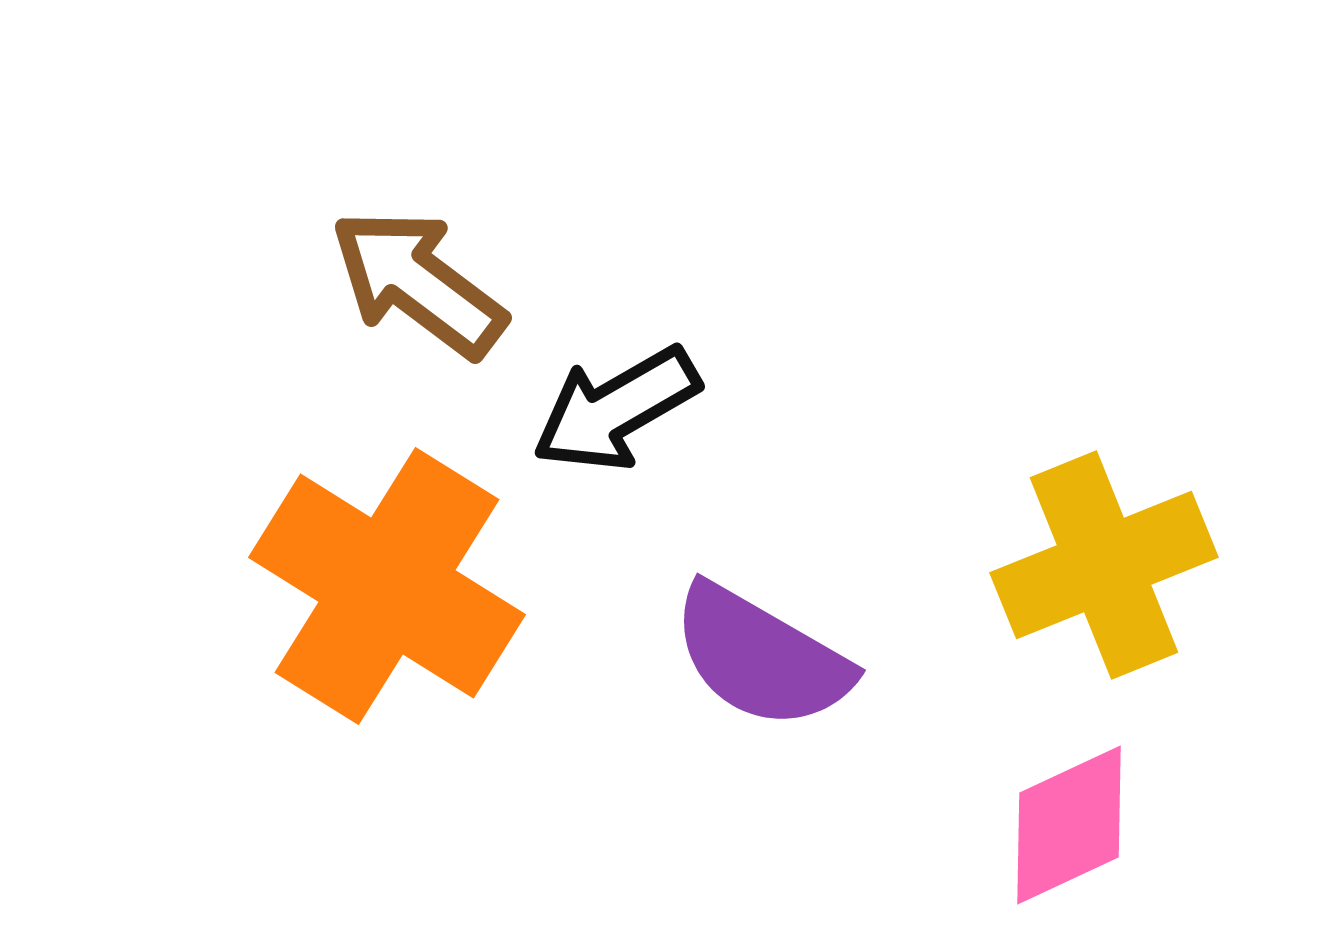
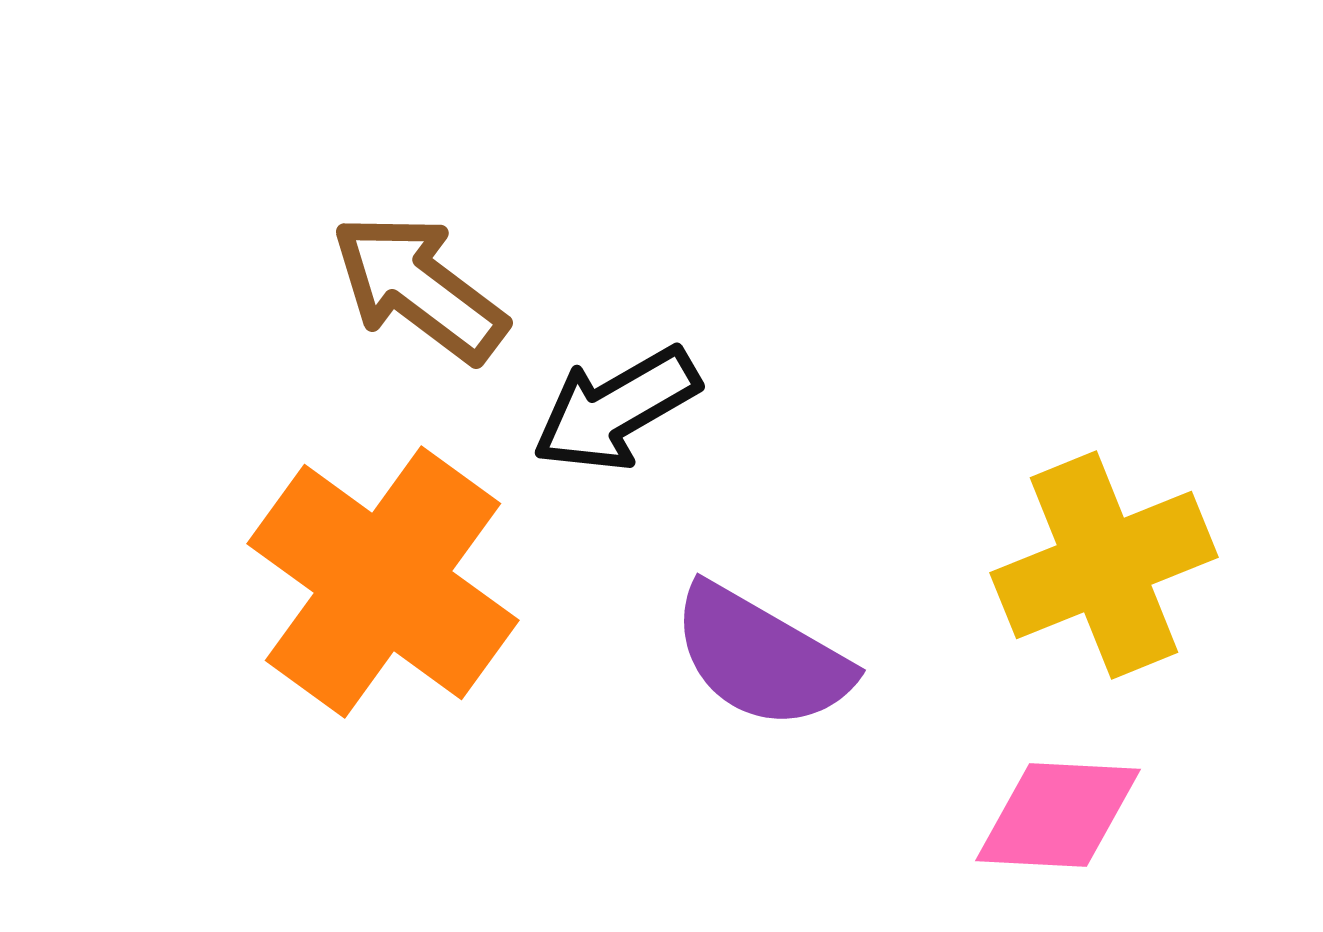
brown arrow: moved 1 px right, 5 px down
orange cross: moved 4 px left, 4 px up; rotated 4 degrees clockwise
pink diamond: moved 11 px left, 10 px up; rotated 28 degrees clockwise
